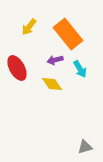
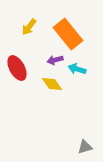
cyan arrow: moved 3 px left; rotated 138 degrees clockwise
